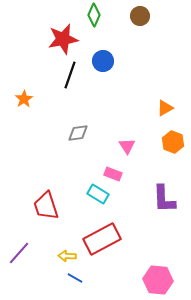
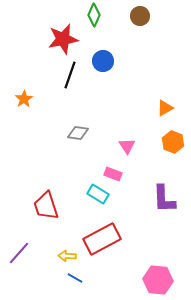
gray diamond: rotated 15 degrees clockwise
